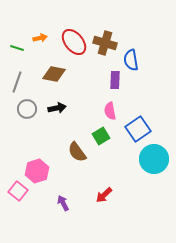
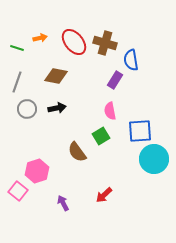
brown diamond: moved 2 px right, 2 px down
purple rectangle: rotated 30 degrees clockwise
blue square: moved 2 px right, 2 px down; rotated 30 degrees clockwise
